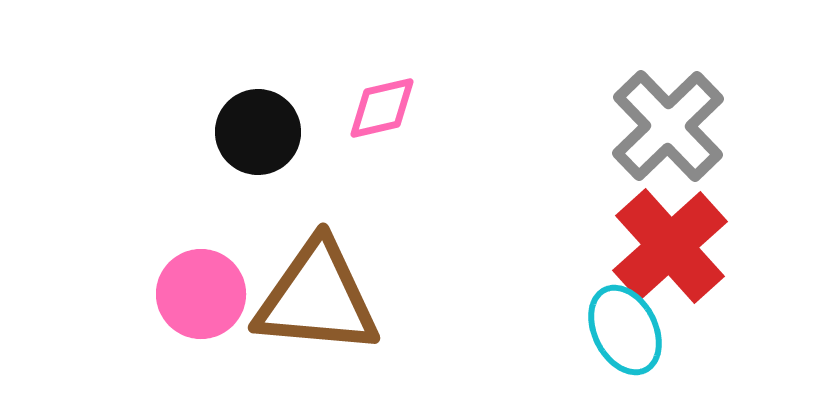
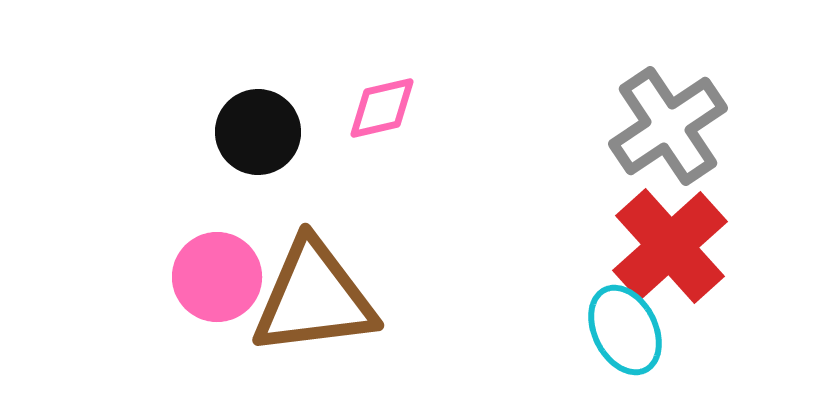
gray cross: rotated 10 degrees clockwise
pink circle: moved 16 px right, 17 px up
brown triangle: moved 3 px left; rotated 12 degrees counterclockwise
